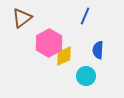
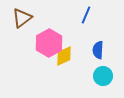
blue line: moved 1 px right, 1 px up
cyan circle: moved 17 px right
